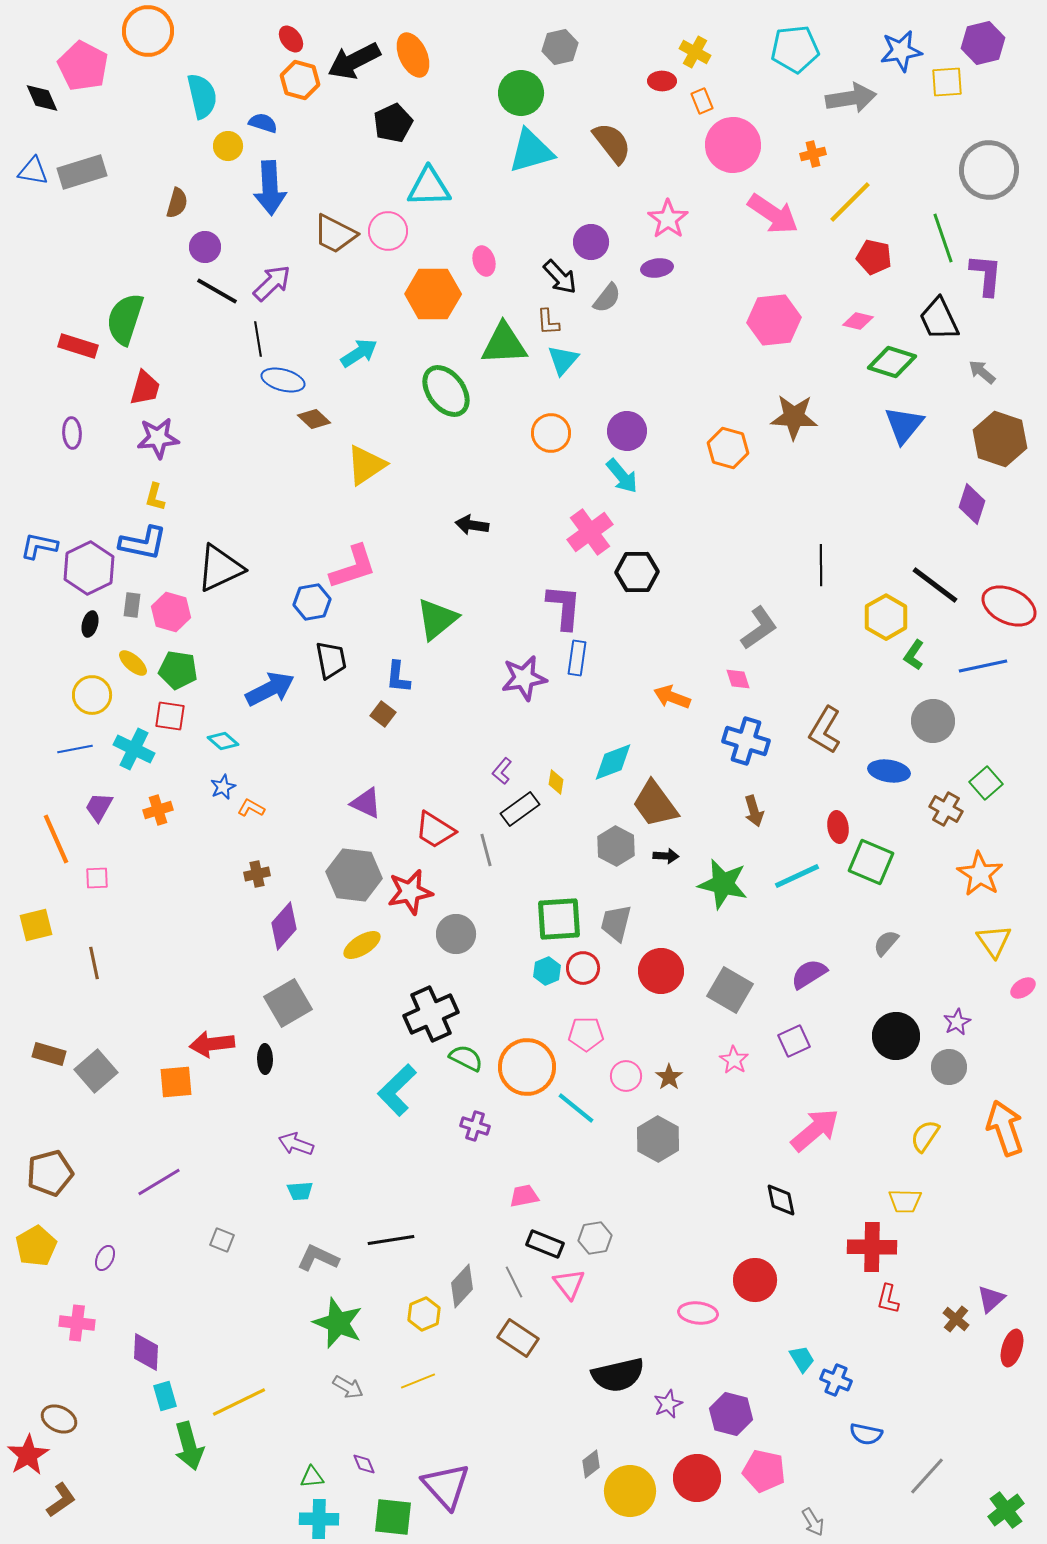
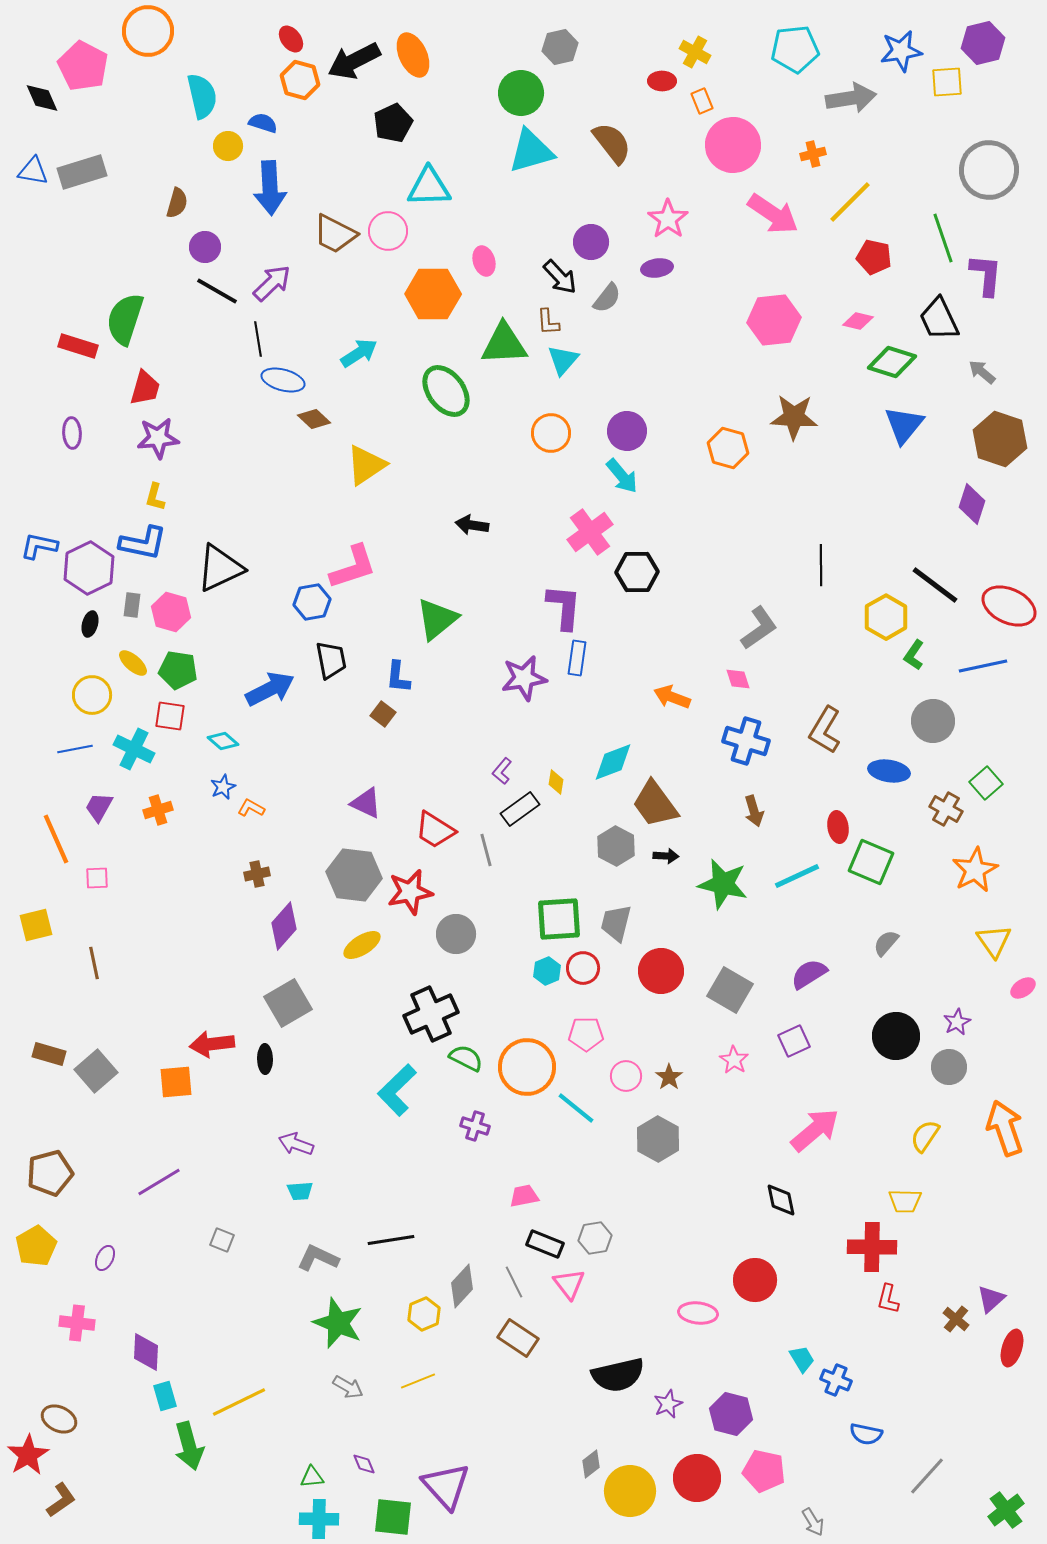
orange star at (980, 874): moved 5 px left, 4 px up; rotated 12 degrees clockwise
